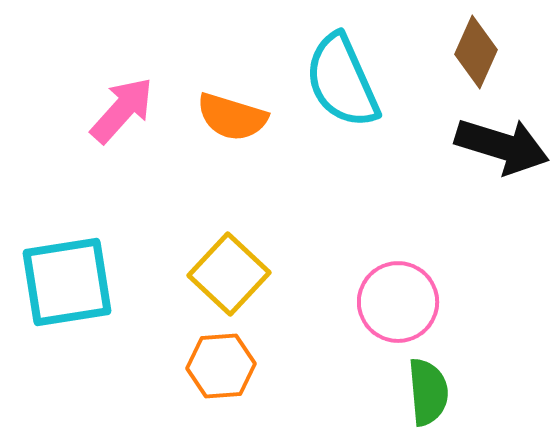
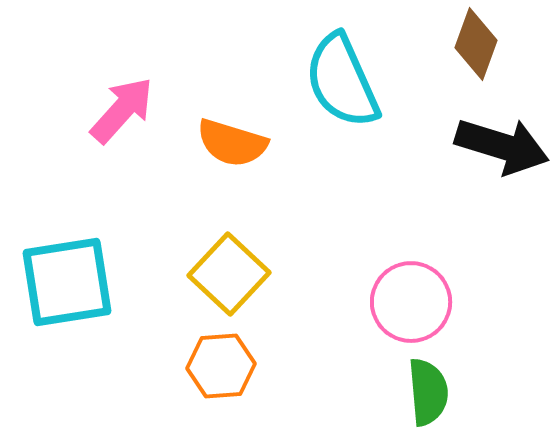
brown diamond: moved 8 px up; rotated 4 degrees counterclockwise
orange semicircle: moved 26 px down
pink circle: moved 13 px right
